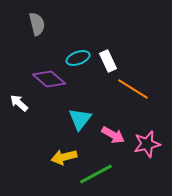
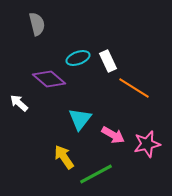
orange line: moved 1 px right, 1 px up
yellow arrow: rotated 70 degrees clockwise
